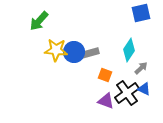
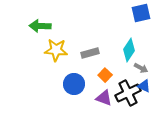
green arrow: moved 1 px right, 5 px down; rotated 50 degrees clockwise
blue circle: moved 32 px down
gray arrow: rotated 72 degrees clockwise
orange square: rotated 24 degrees clockwise
blue triangle: moved 3 px up
black cross: moved 1 px right; rotated 10 degrees clockwise
purple triangle: moved 2 px left, 3 px up
